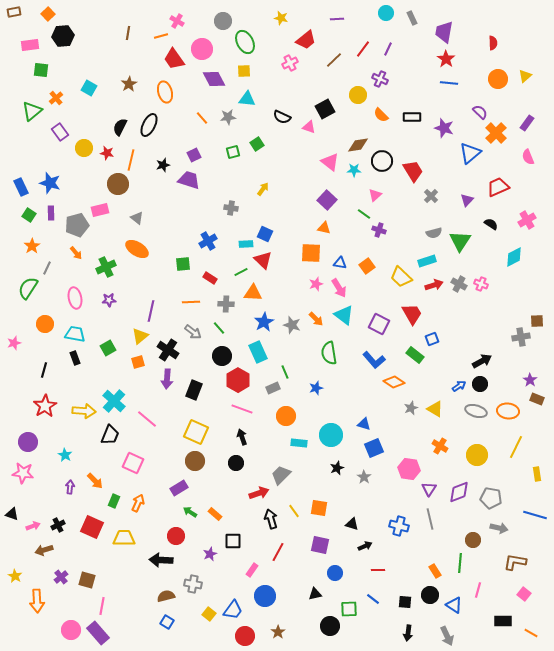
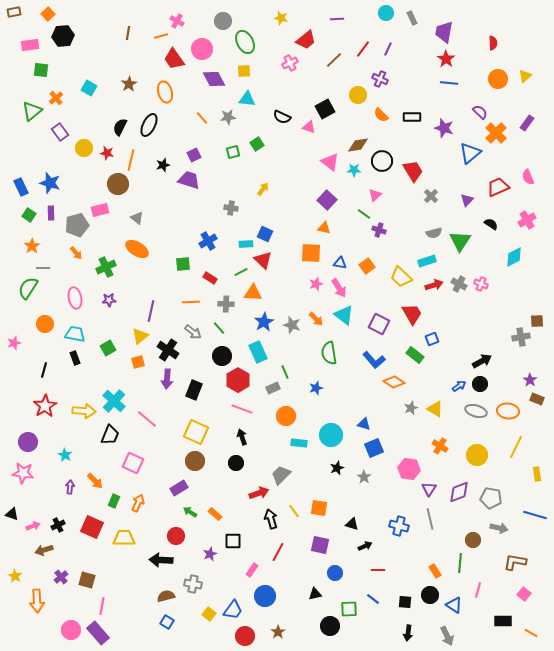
pink semicircle at (528, 157): moved 20 px down
gray line at (47, 268): moved 4 px left; rotated 64 degrees clockwise
